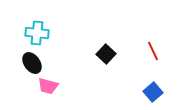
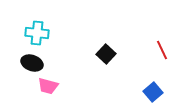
red line: moved 9 px right, 1 px up
black ellipse: rotated 35 degrees counterclockwise
